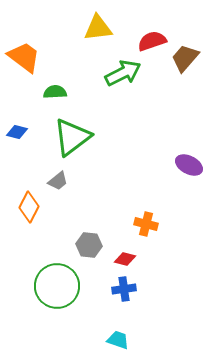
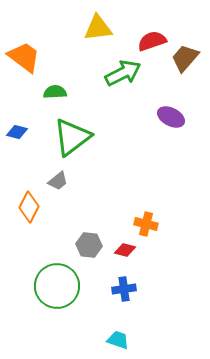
purple ellipse: moved 18 px left, 48 px up
red diamond: moved 9 px up
